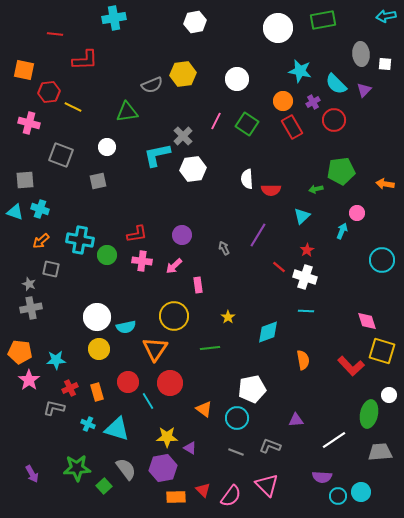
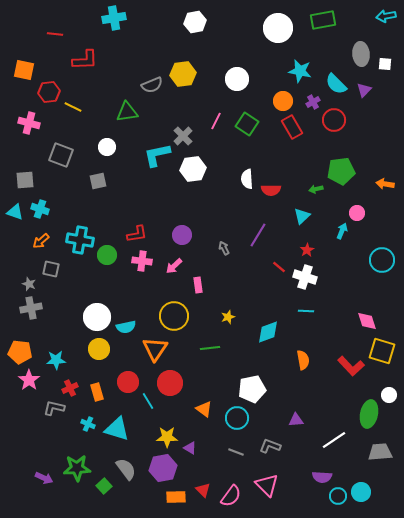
yellow star at (228, 317): rotated 16 degrees clockwise
purple arrow at (32, 474): moved 12 px right, 4 px down; rotated 36 degrees counterclockwise
